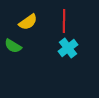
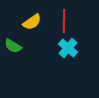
yellow semicircle: moved 4 px right
cyan cross: rotated 12 degrees counterclockwise
